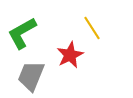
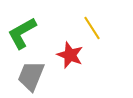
red star: rotated 24 degrees counterclockwise
